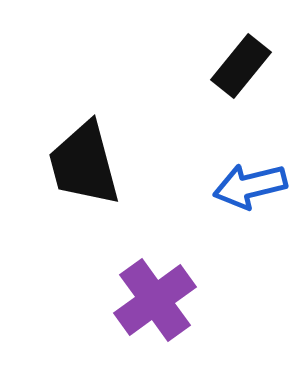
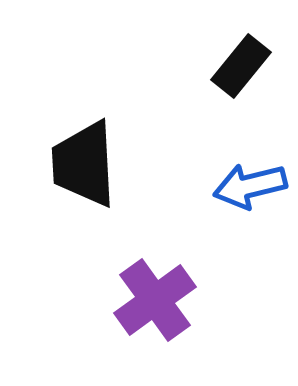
black trapezoid: rotated 12 degrees clockwise
